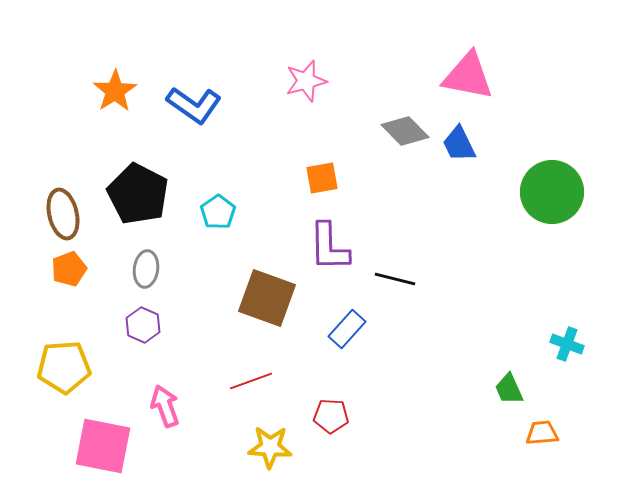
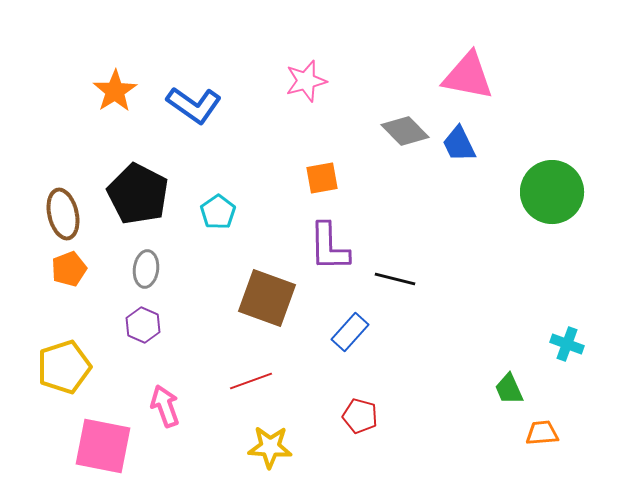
blue rectangle: moved 3 px right, 3 px down
yellow pentagon: rotated 14 degrees counterclockwise
red pentagon: moved 29 px right; rotated 12 degrees clockwise
